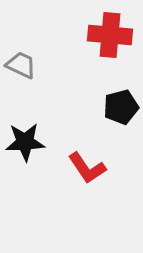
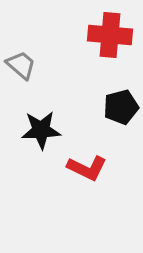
gray trapezoid: rotated 16 degrees clockwise
black star: moved 16 px right, 12 px up
red L-shape: rotated 30 degrees counterclockwise
